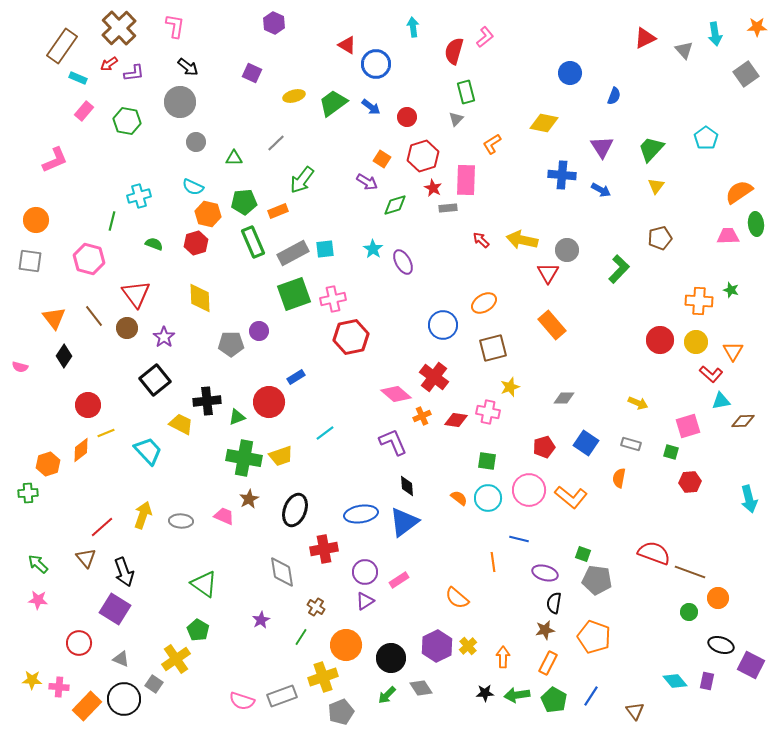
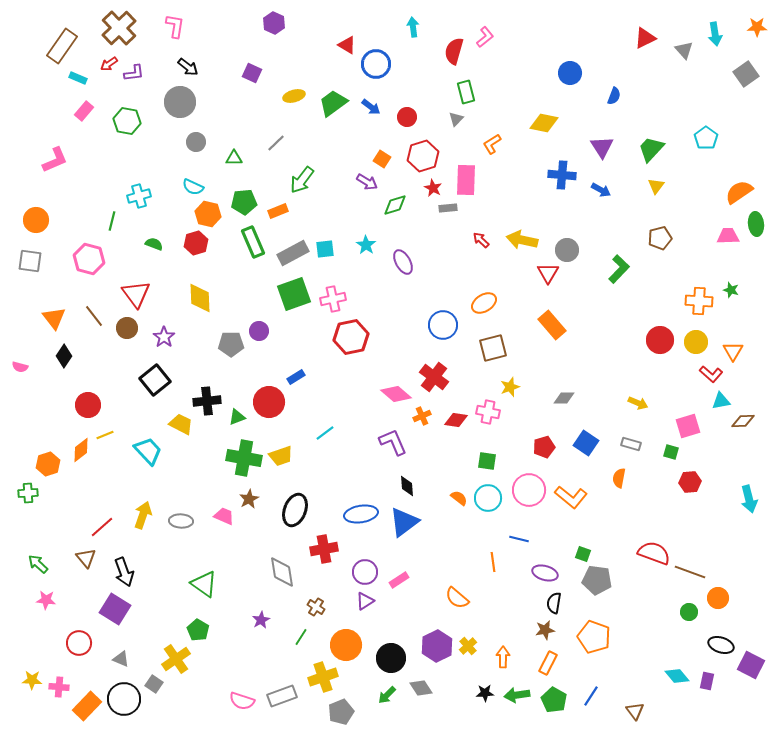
cyan star at (373, 249): moved 7 px left, 4 px up
yellow line at (106, 433): moved 1 px left, 2 px down
pink star at (38, 600): moved 8 px right
cyan diamond at (675, 681): moved 2 px right, 5 px up
